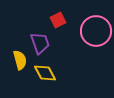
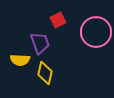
pink circle: moved 1 px down
yellow semicircle: rotated 108 degrees clockwise
yellow diamond: rotated 40 degrees clockwise
